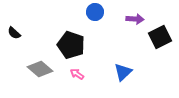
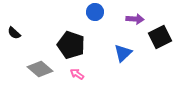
blue triangle: moved 19 px up
